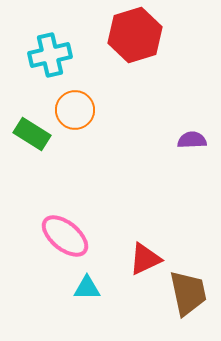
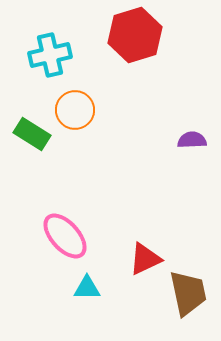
pink ellipse: rotated 9 degrees clockwise
